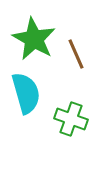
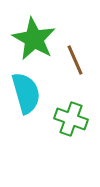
brown line: moved 1 px left, 6 px down
